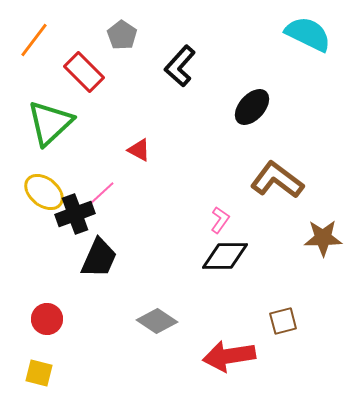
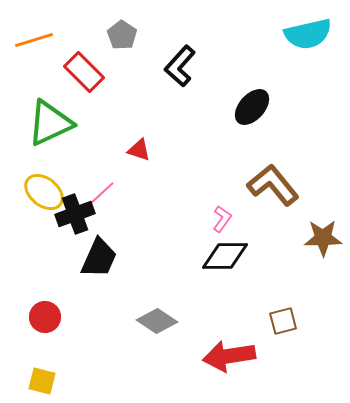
cyan semicircle: rotated 141 degrees clockwise
orange line: rotated 36 degrees clockwise
green triangle: rotated 18 degrees clockwise
red triangle: rotated 10 degrees counterclockwise
brown L-shape: moved 4 px left, 5 px down; rotated 14 degrees clockwise
pink L-shape: moved 2 px right, 1 px up
red circle: moved 2 px left, 2 px up
yellow square: moved 3 px right, 8 px down
